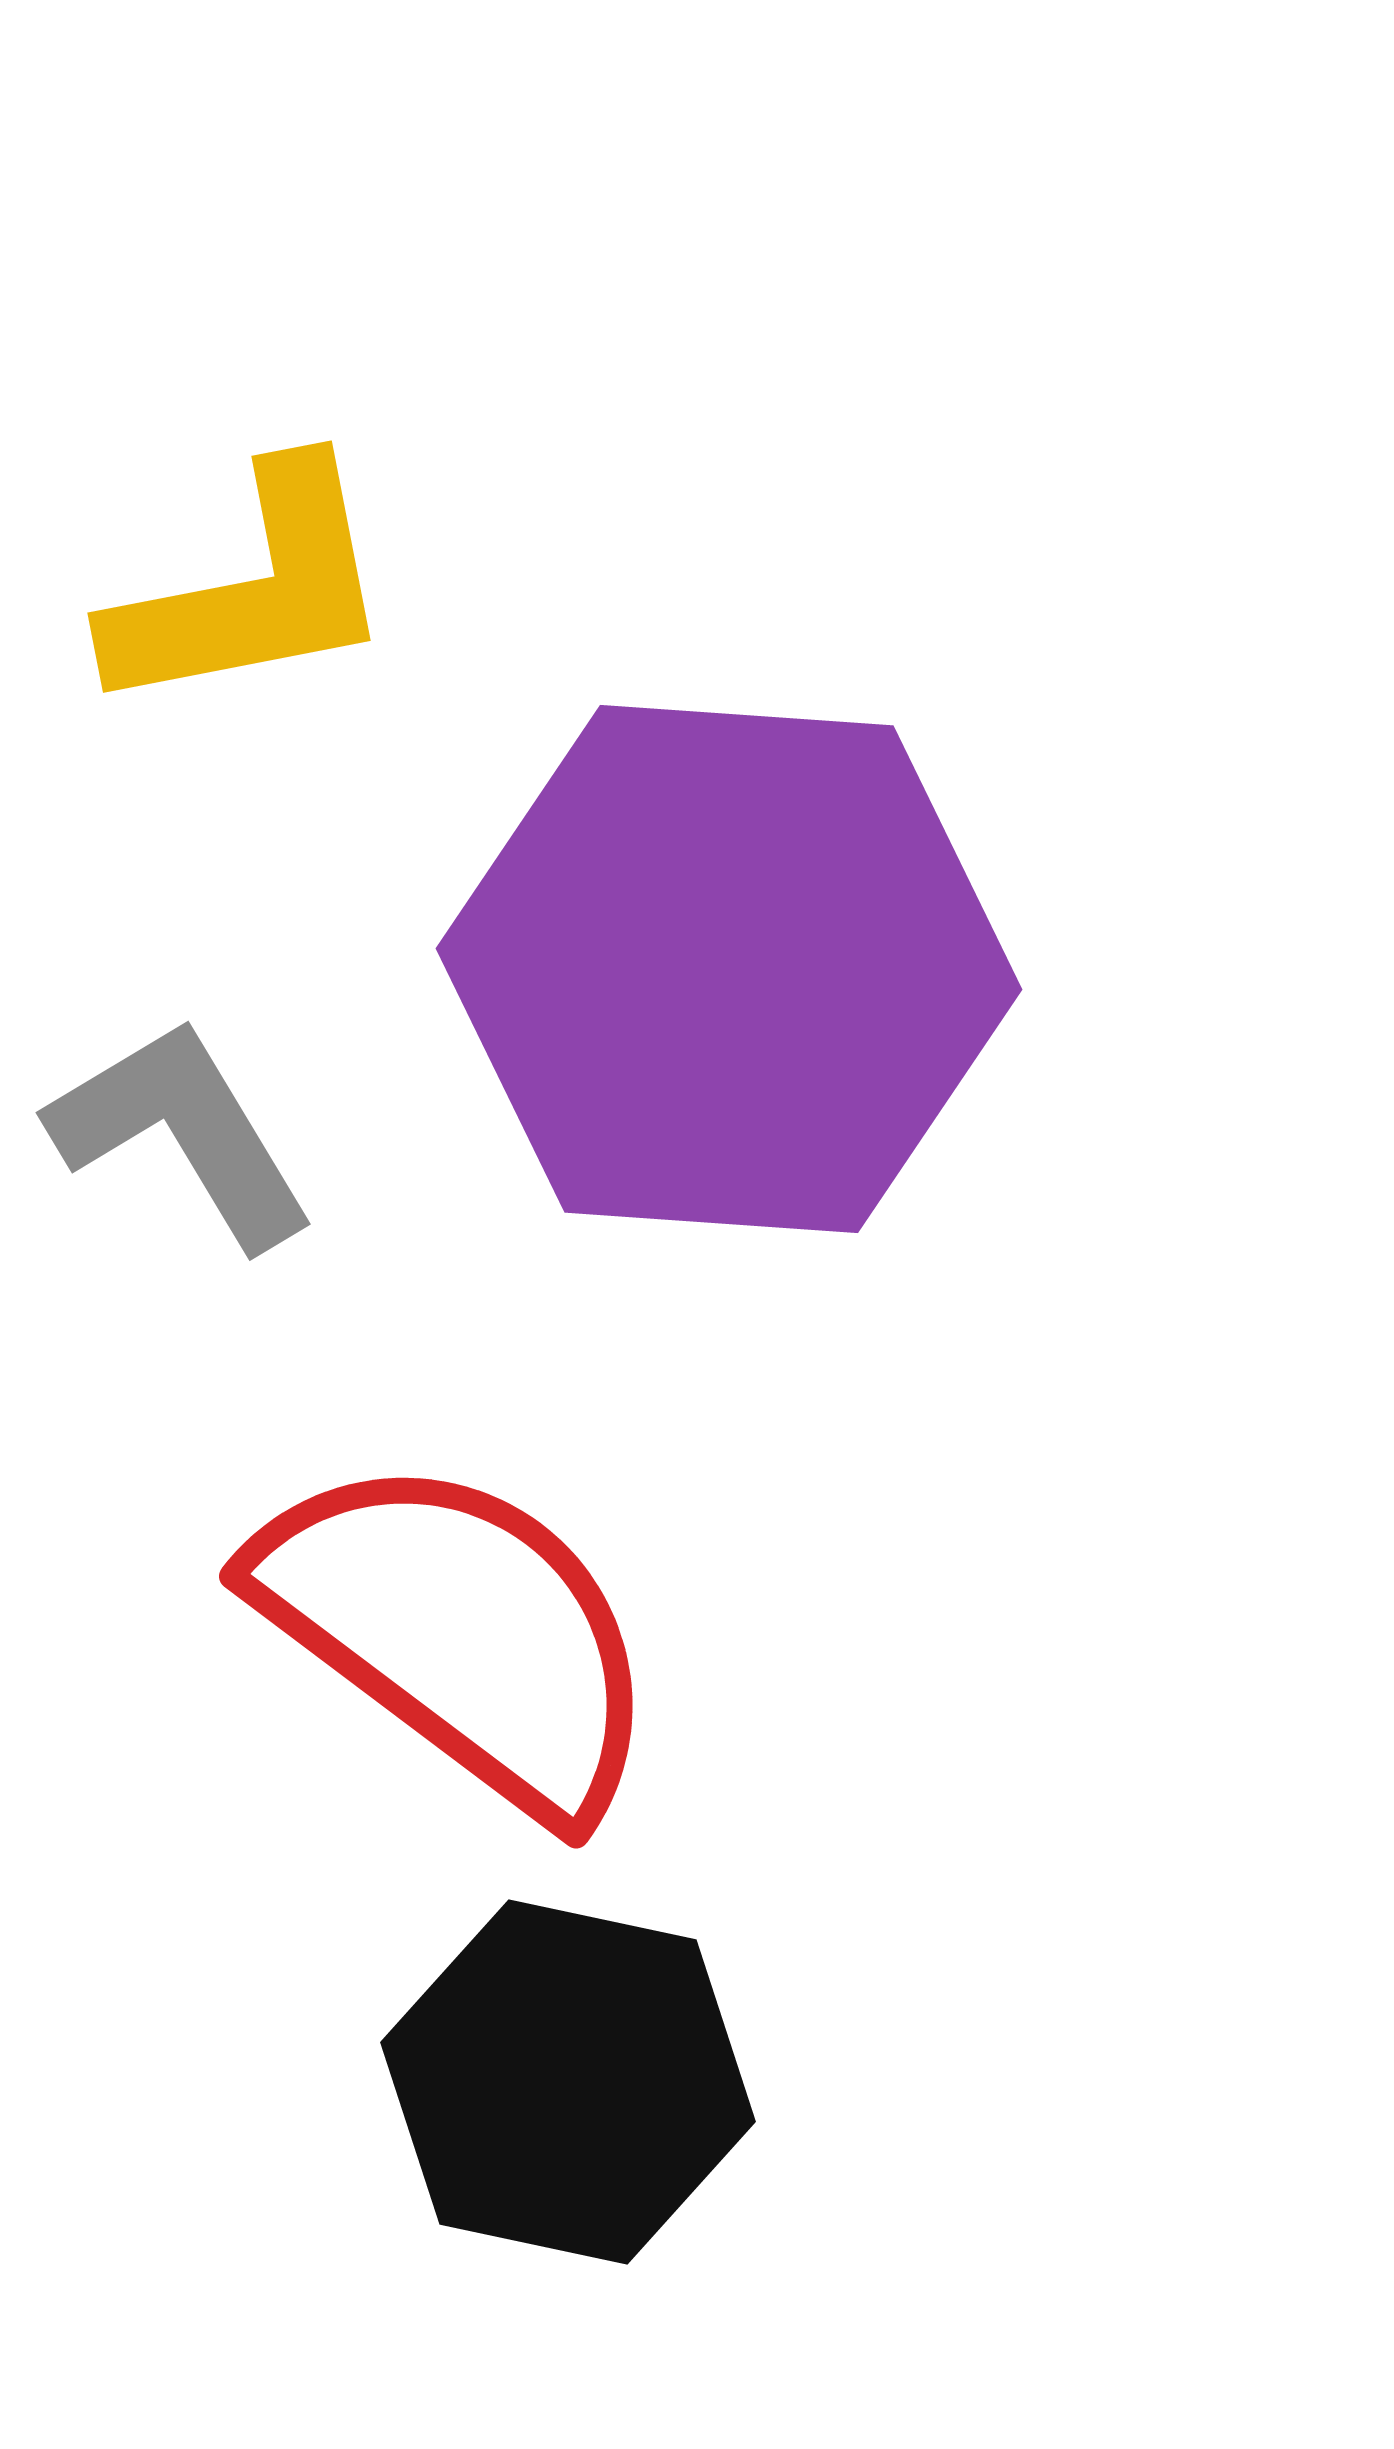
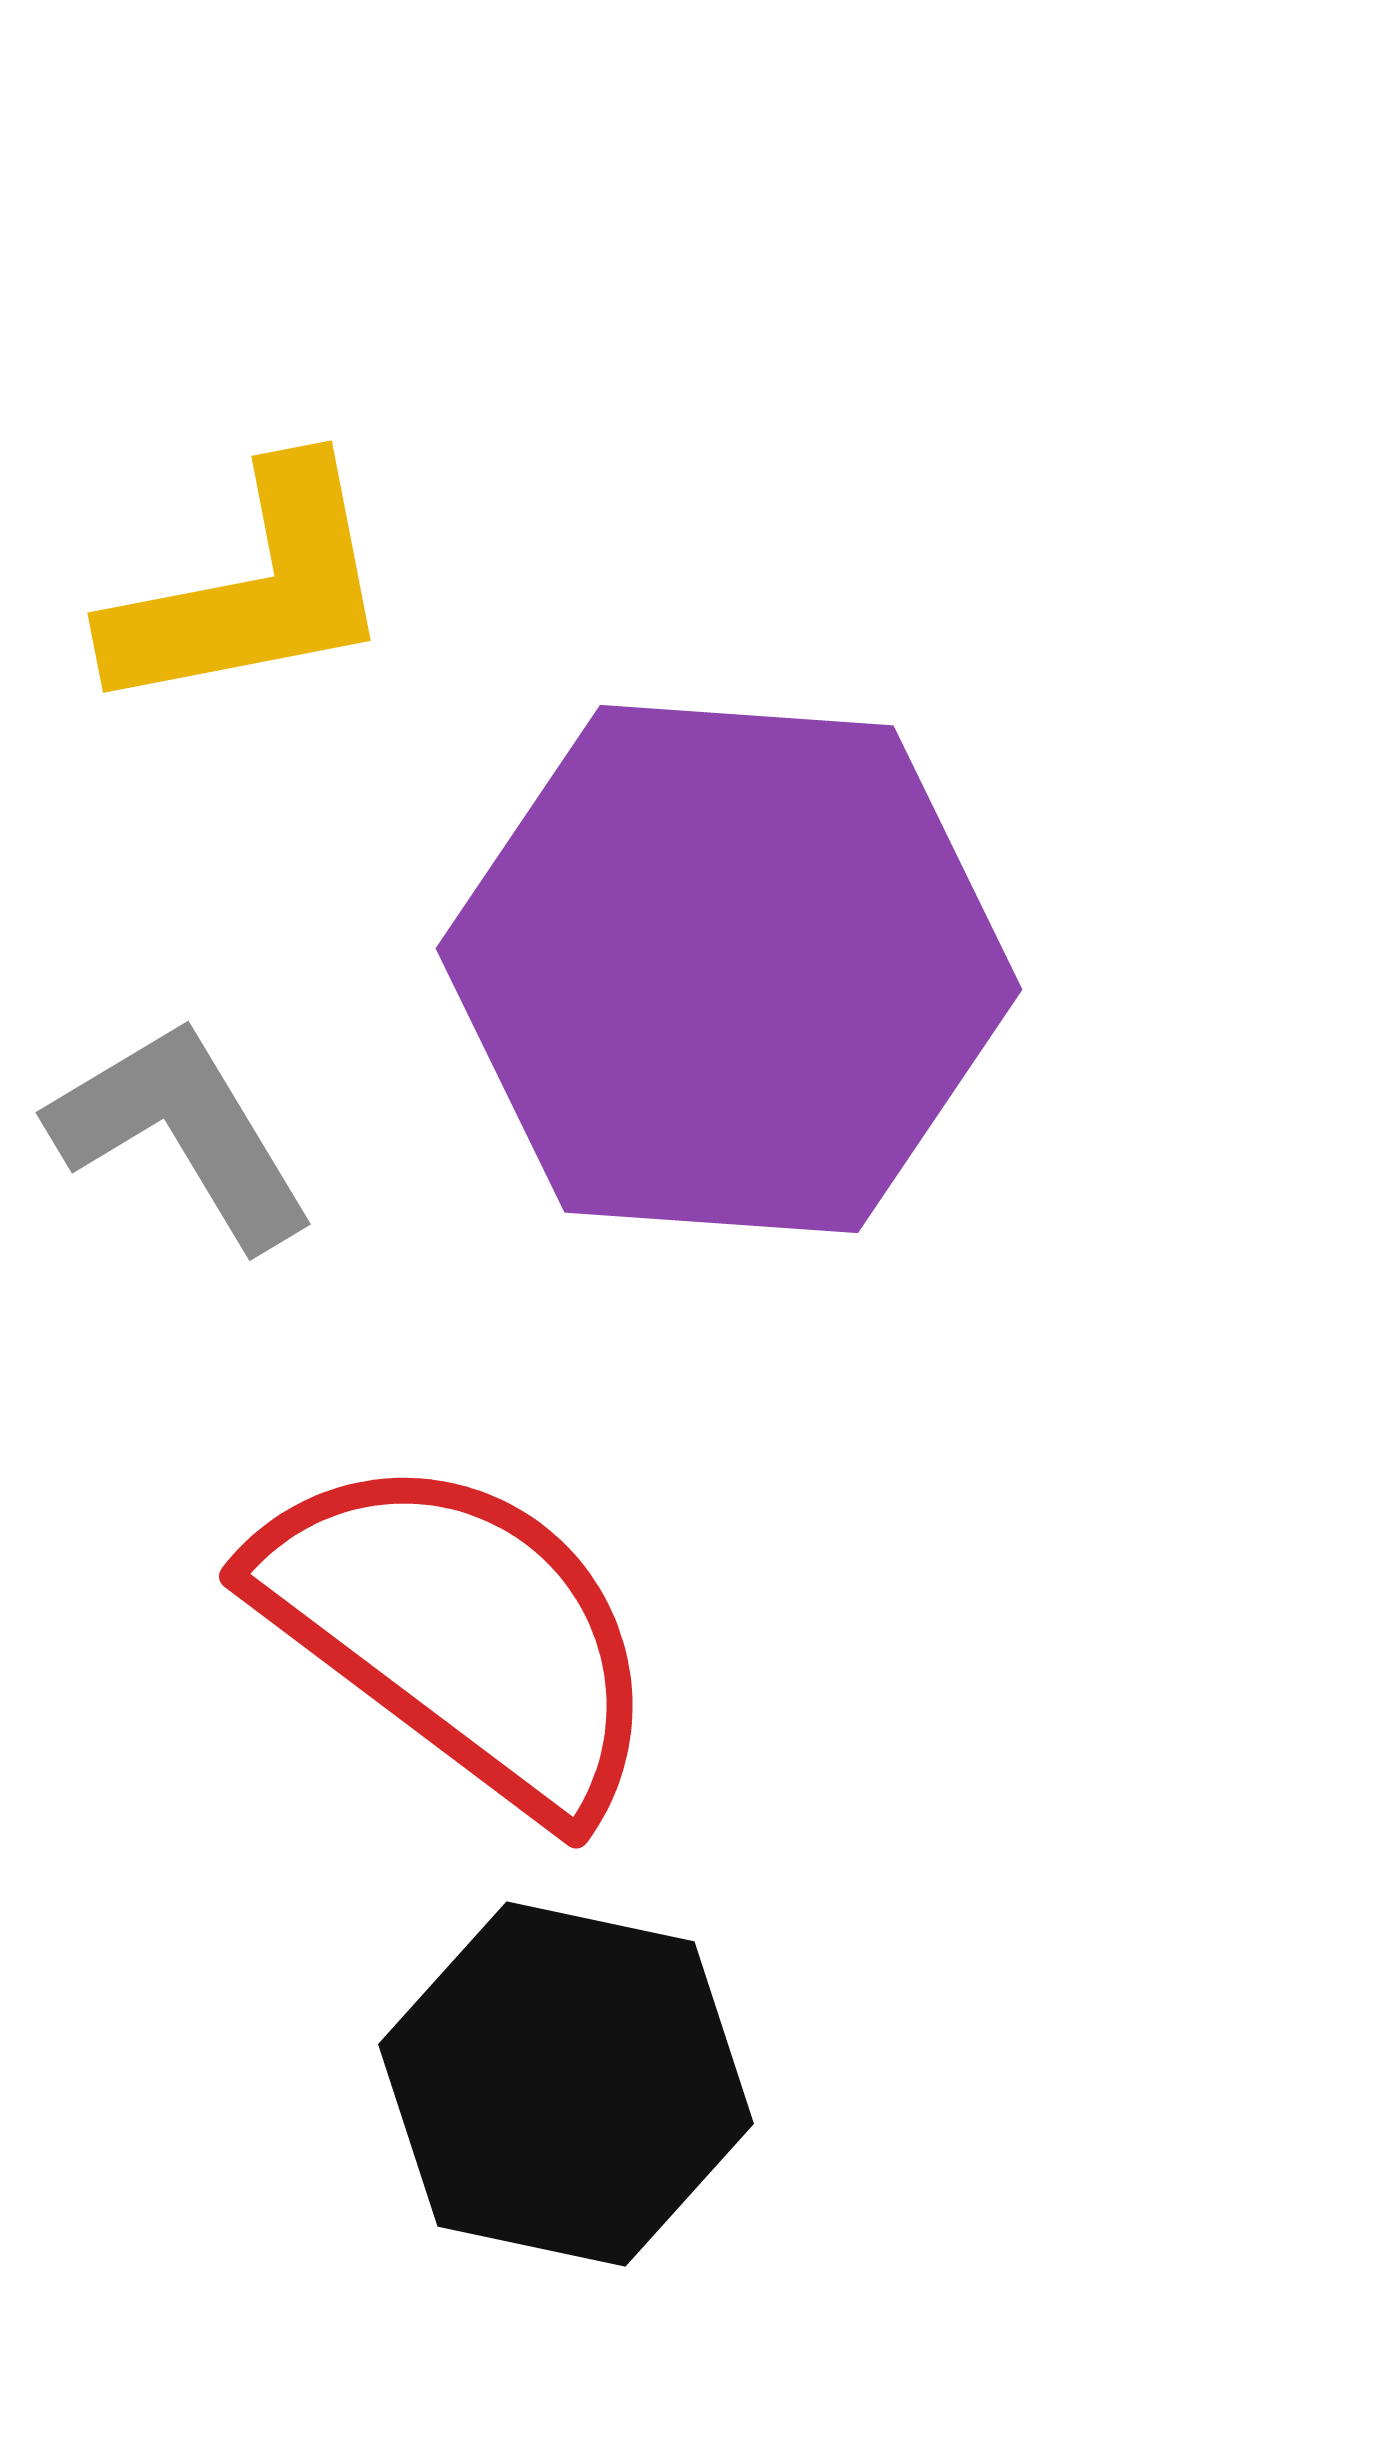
black hexagon: moved 2 px left, 2 px down
